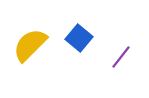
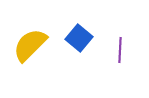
purple line: moved 1 px left, 7 px up; rotated 35 degrees counterclockwise
